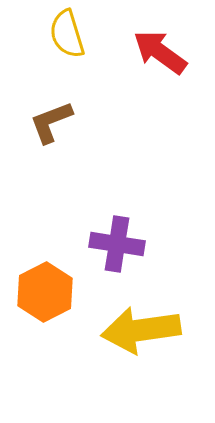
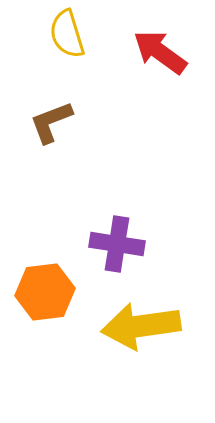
orange hexagon: rotated 20 degrees clockwise
yellow arrow: moved 4 px up
